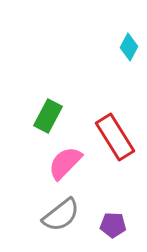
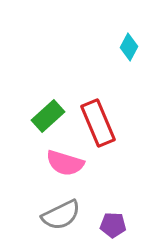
green rectangle: rotated 20 degrees clockwise
red rectangle: moved 17 px left, 14 px up; rotated 9 degrees clockwise
pink semicircle: rotated 117 degrees counterclockwise
gray semicircle: rotated 12 degrees clockwise
